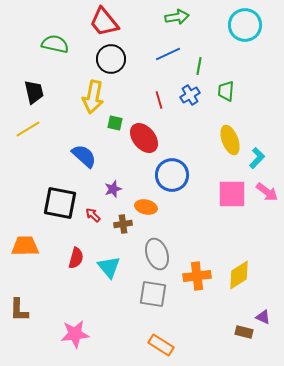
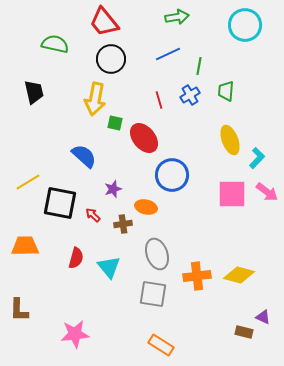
yellow arrow: moved 2 px right, 2 px down
yellow line: moved 53 px down
yellow diamond: rotated 48 degrees clockwise
